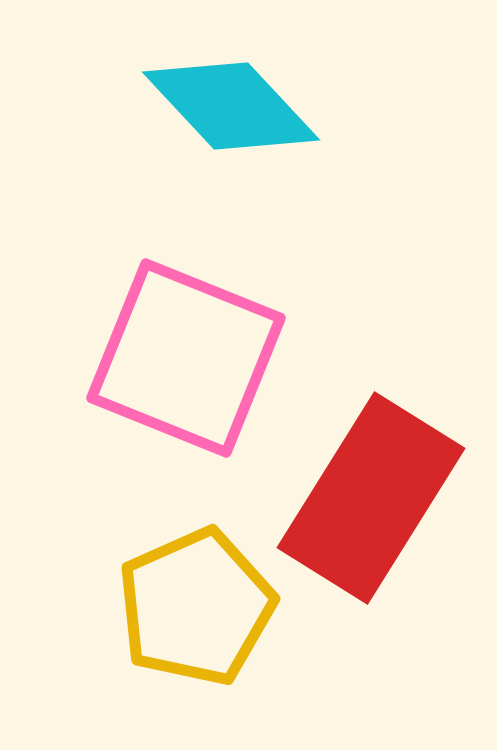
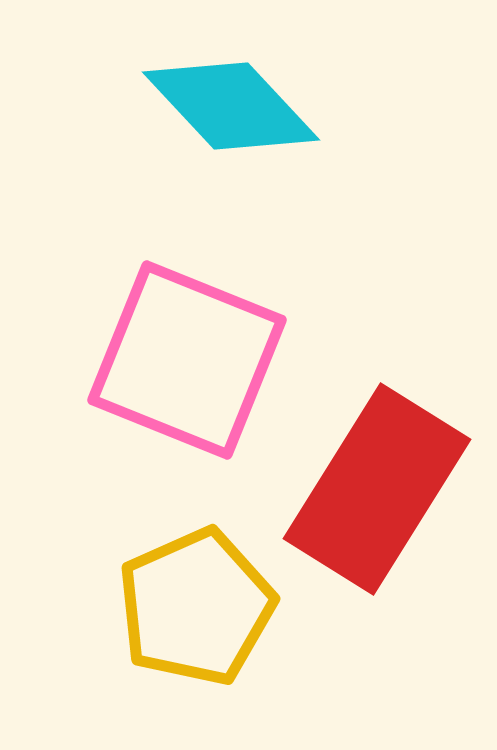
pink square: moved 1 px right, 2 px down
red rectangle: moved 6 px right, 9 px up
